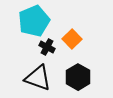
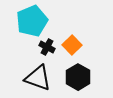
cyan pentagon: moved 2 px left
orange square: moved 6 px down
